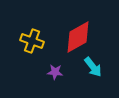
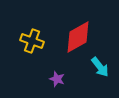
cyan arrow: moved 7 px right
purple star: moved 2 px right, 7 px down; rotated 14 degrees clockwise
